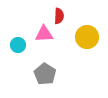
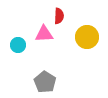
gray pentagon: moved 8 px down
